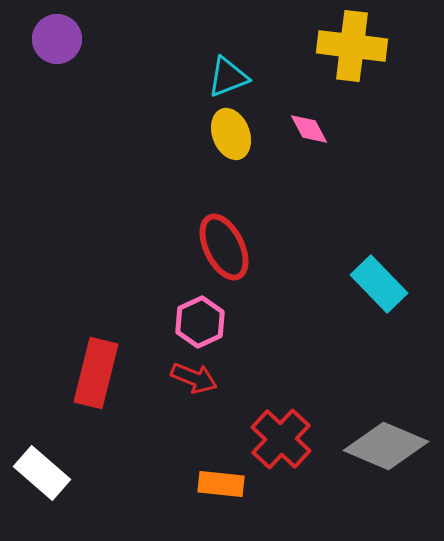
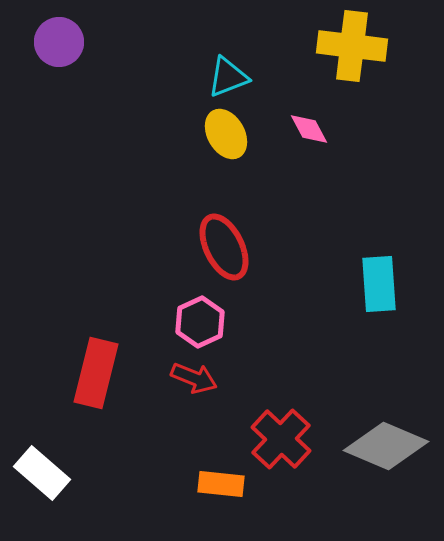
purple circle: moved 2 px right, 3 px down
yellow ellipse: moved 5 px left; rotated 9 degrees counterclockwise
cyan rectangle: rotated 40 degrees clockwise
